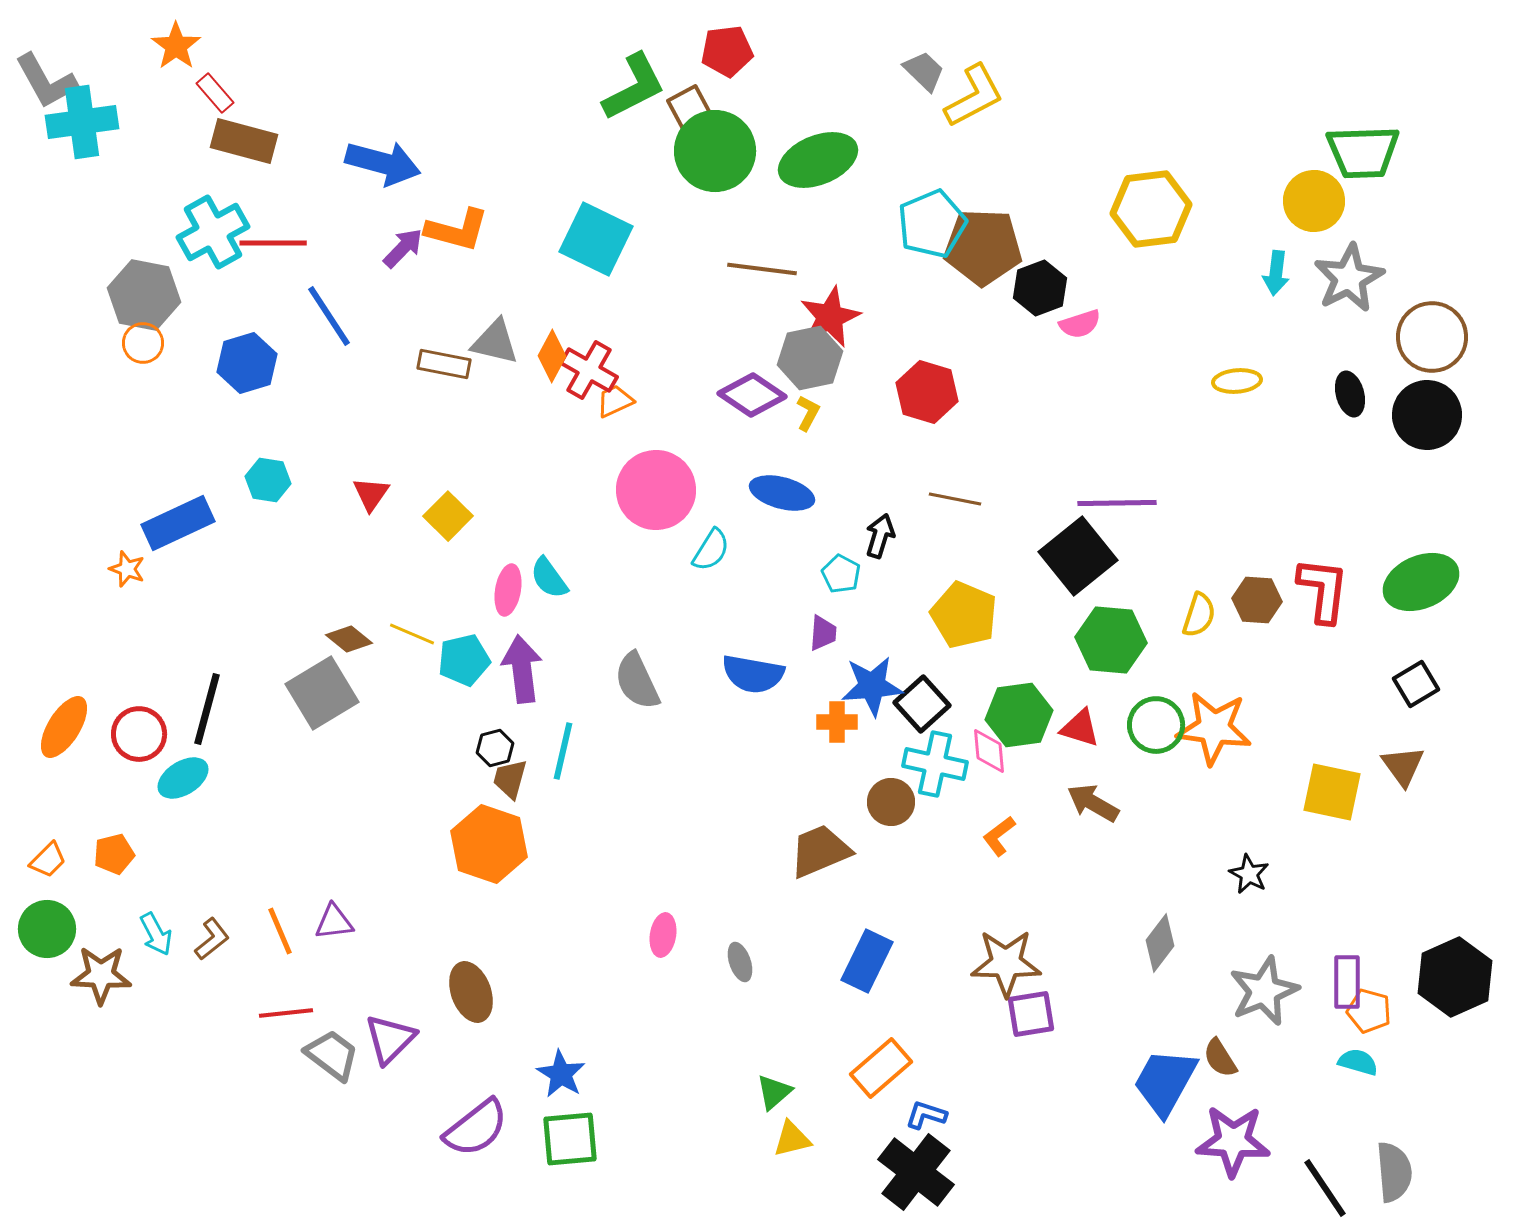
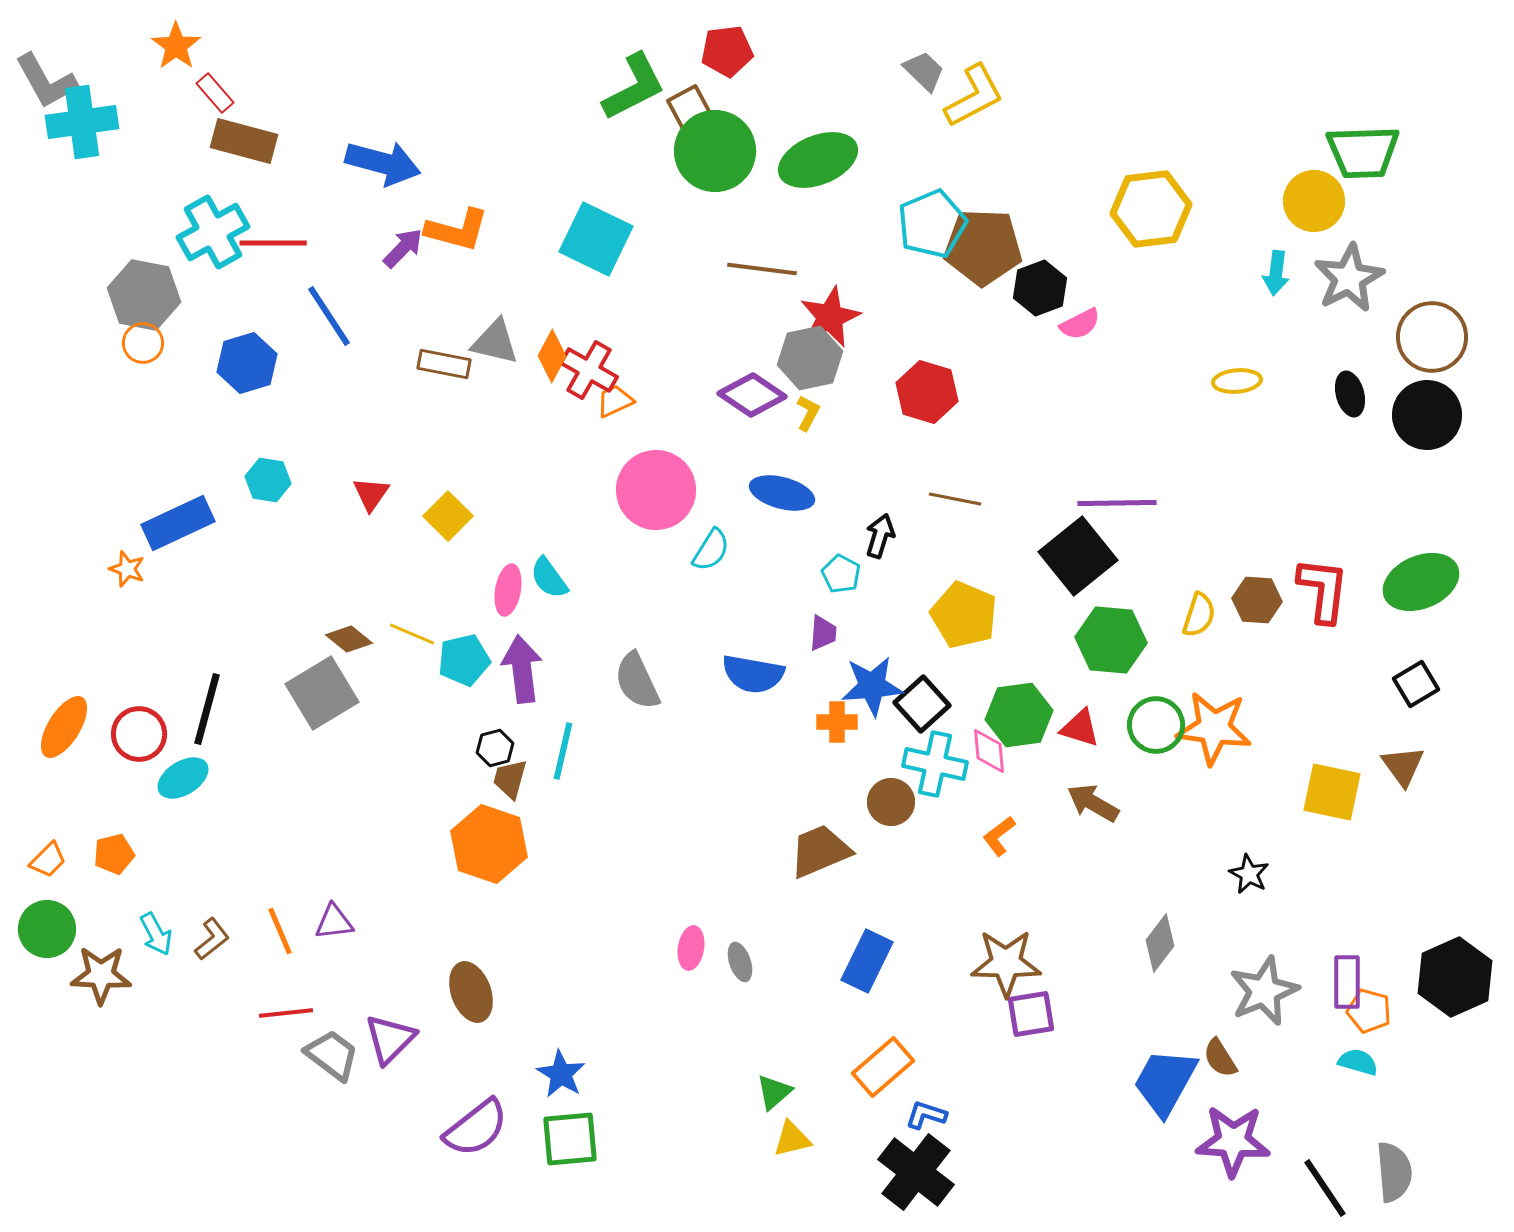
pink semicircle at (1080, 324): rotated 9 degrees counterclockwise
pink ellipse at (663, 935): moved 28 px right, 13 px down
orange rectangle at (881, 1068): moved 2 px right, 1 px up
